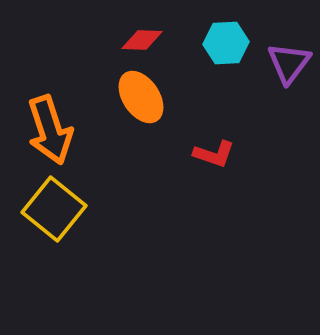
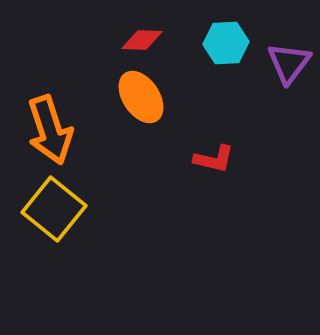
red L-shape: moved 5 px down; rotated 6 degrees counterclockwise
